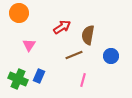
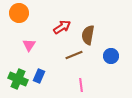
pink line: moved 2 px left, 5 px down; rotated 24 degrees counterclockwise
